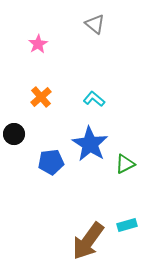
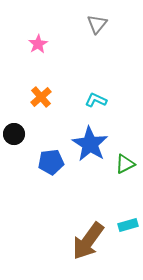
gray triangle: moved 2 px right; rotated 30 degrees clockwise
cyan L-shape: moved 2 px right, 1 px down; rotated 15 degrees counterclockwise
cyan rectangle: moved 1 px right
